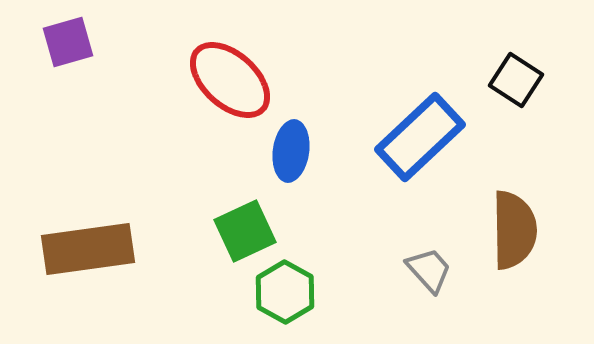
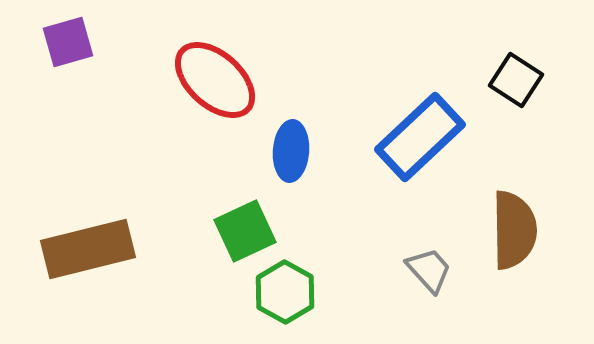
red ellipse: moved 15 px left
blue ellipse: rotated 4 degrees counterclockwise
brown rectangle: rotated 6 degrees counterclockwise
